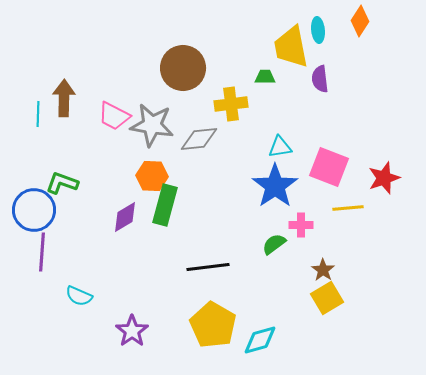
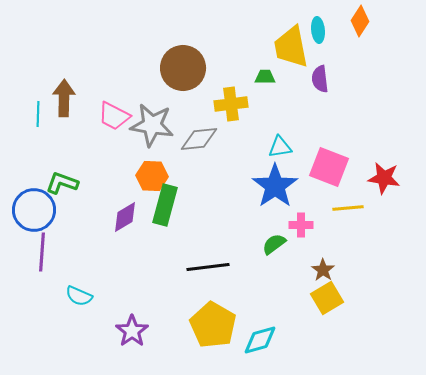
red star: rotated 28 degrees clockwise
